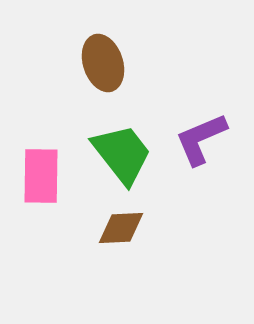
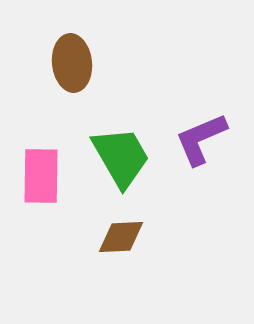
brown ellipse: moved 31 px left; rotated 12 degrees clockwise
green trapezoid: moved 1 px left, 3 px down; rotated 8 degrees clockwise
brown diamond: moved 9 px down
